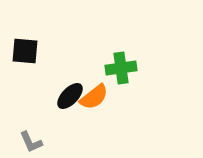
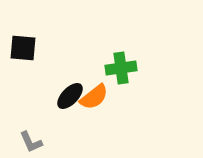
black square: moved 2 px left, 3 px up
